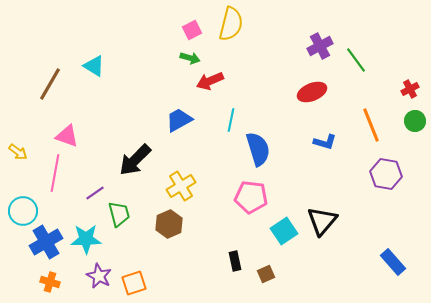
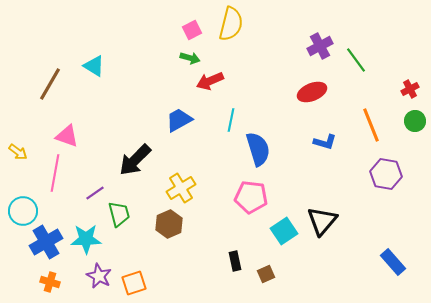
yellow cross: moved 2 px down
